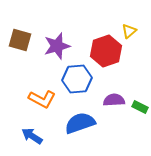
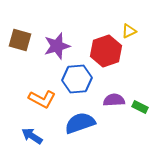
yellow triangle: rotated 14 degrees clockwise
